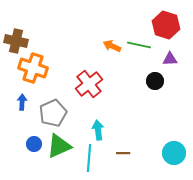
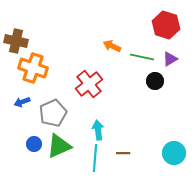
green line: moved 3 px right, 12 px down
purple triangle: rotated 28 degrees counterclockwise
blue arrow: rotated 112 degrees counterclockwise
cyan line: moved 6 px right
